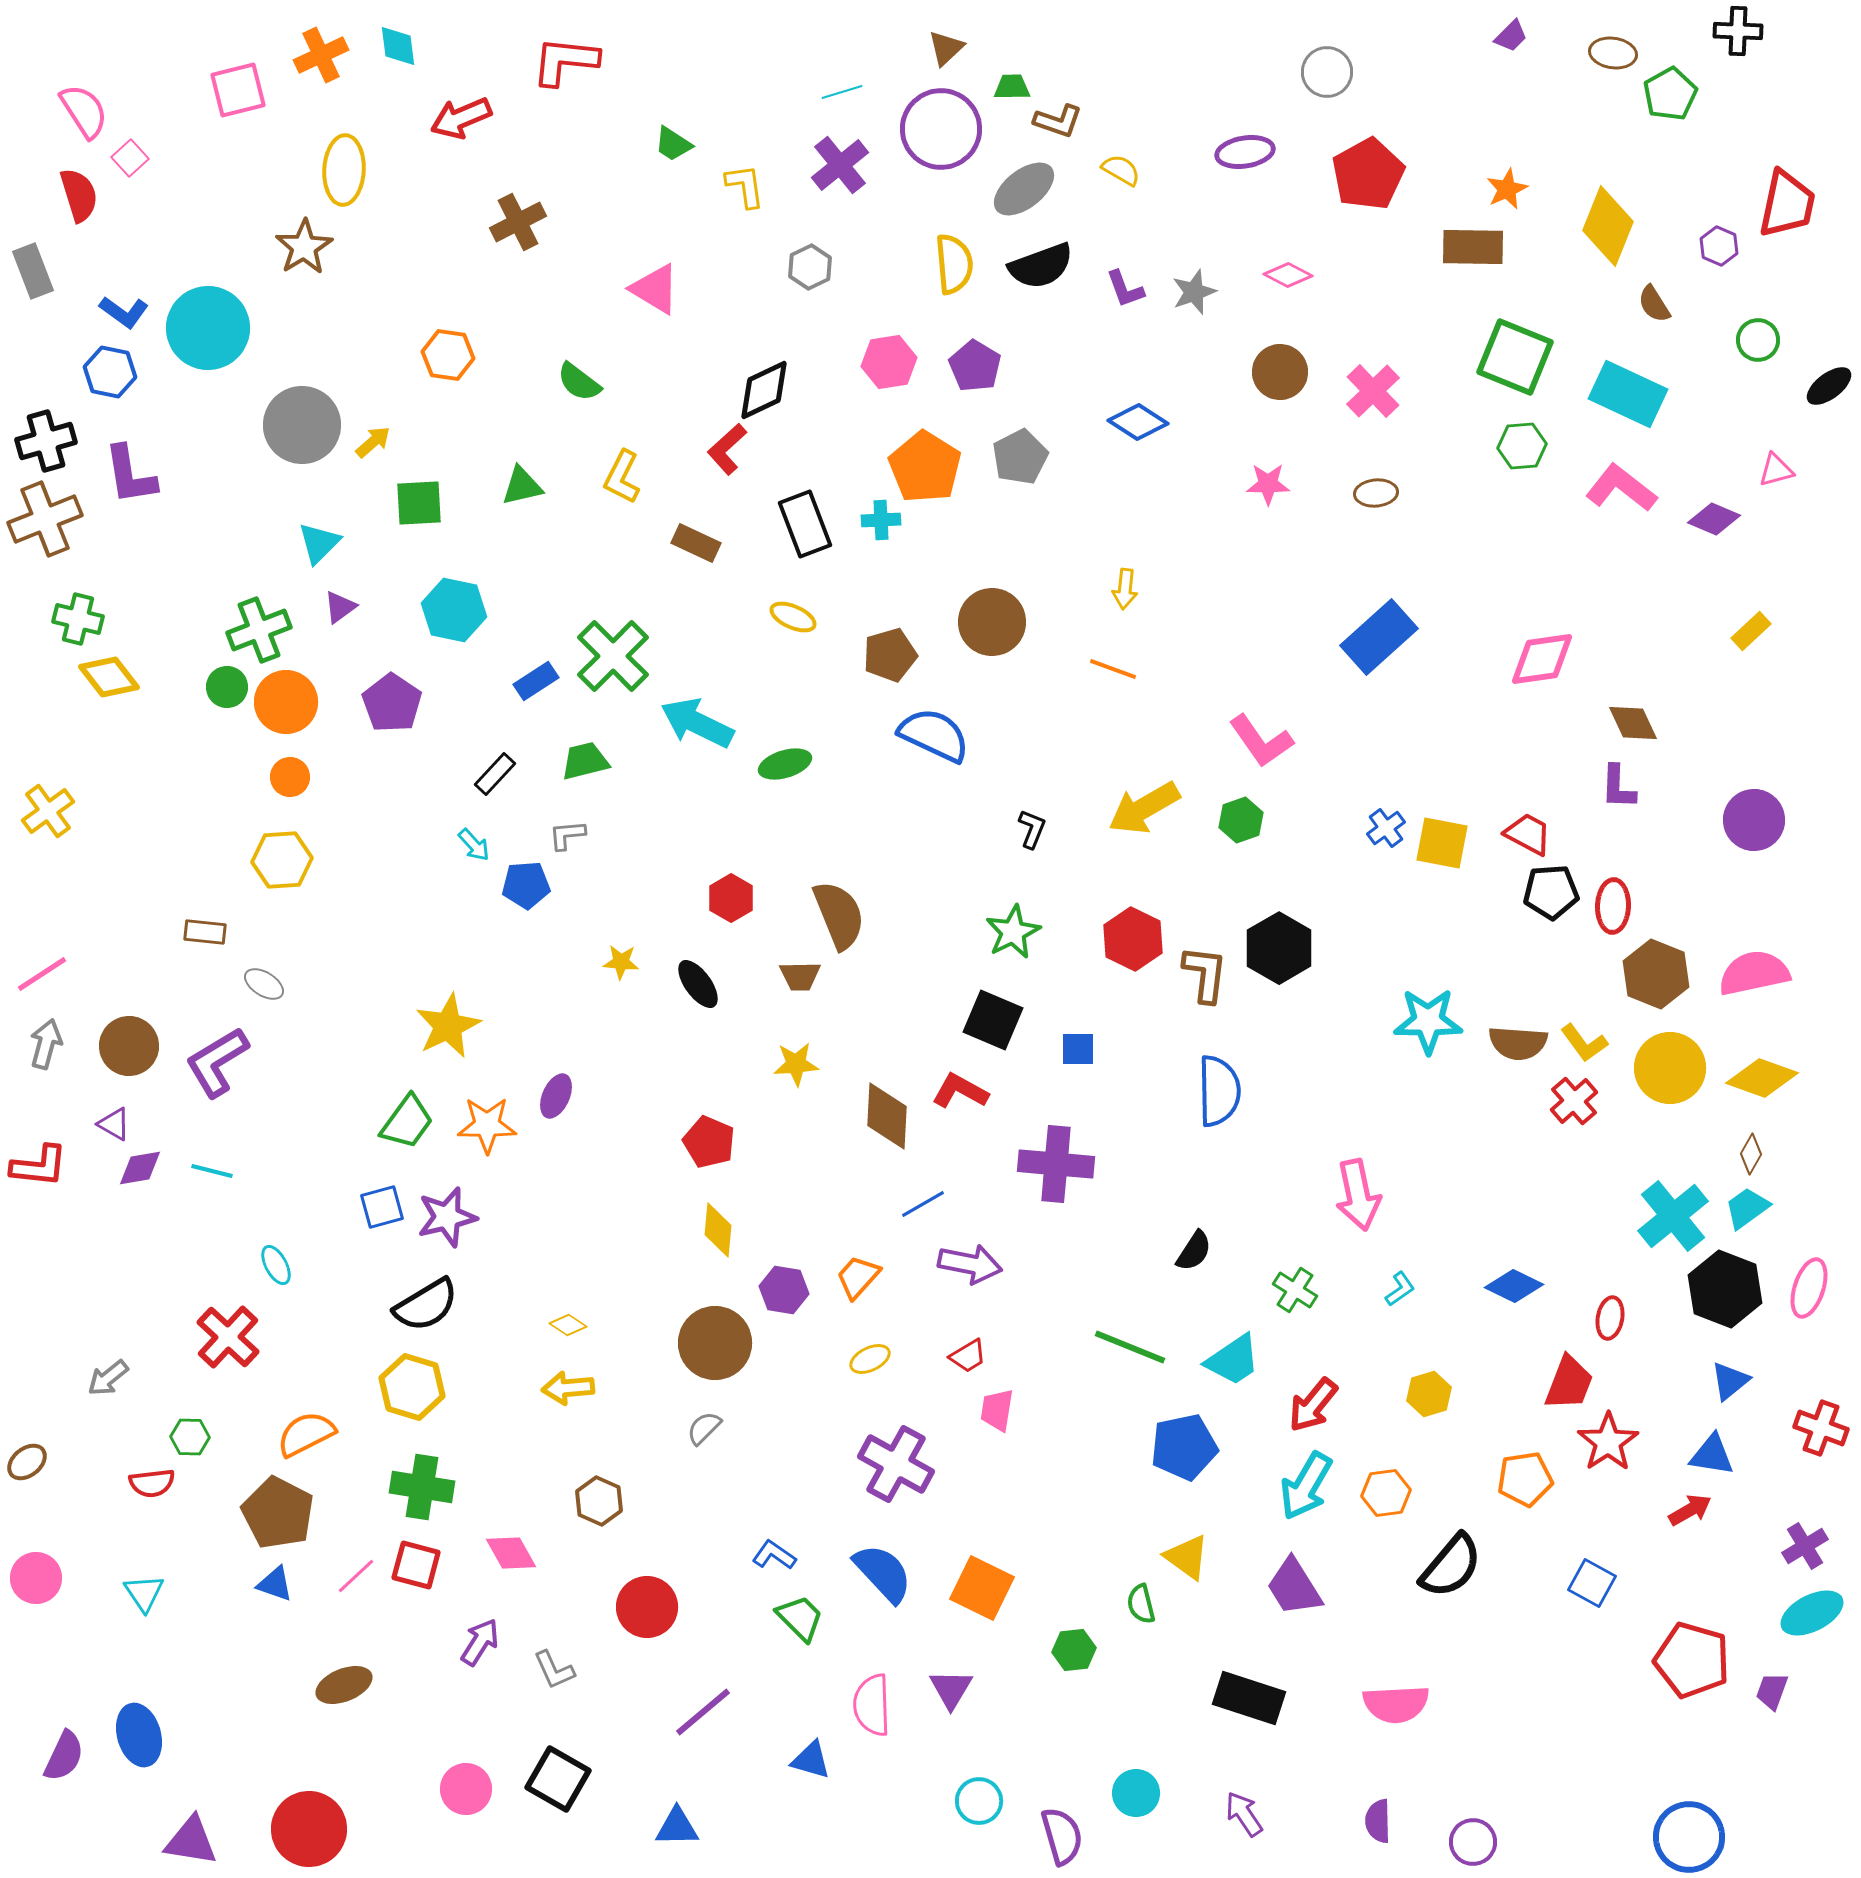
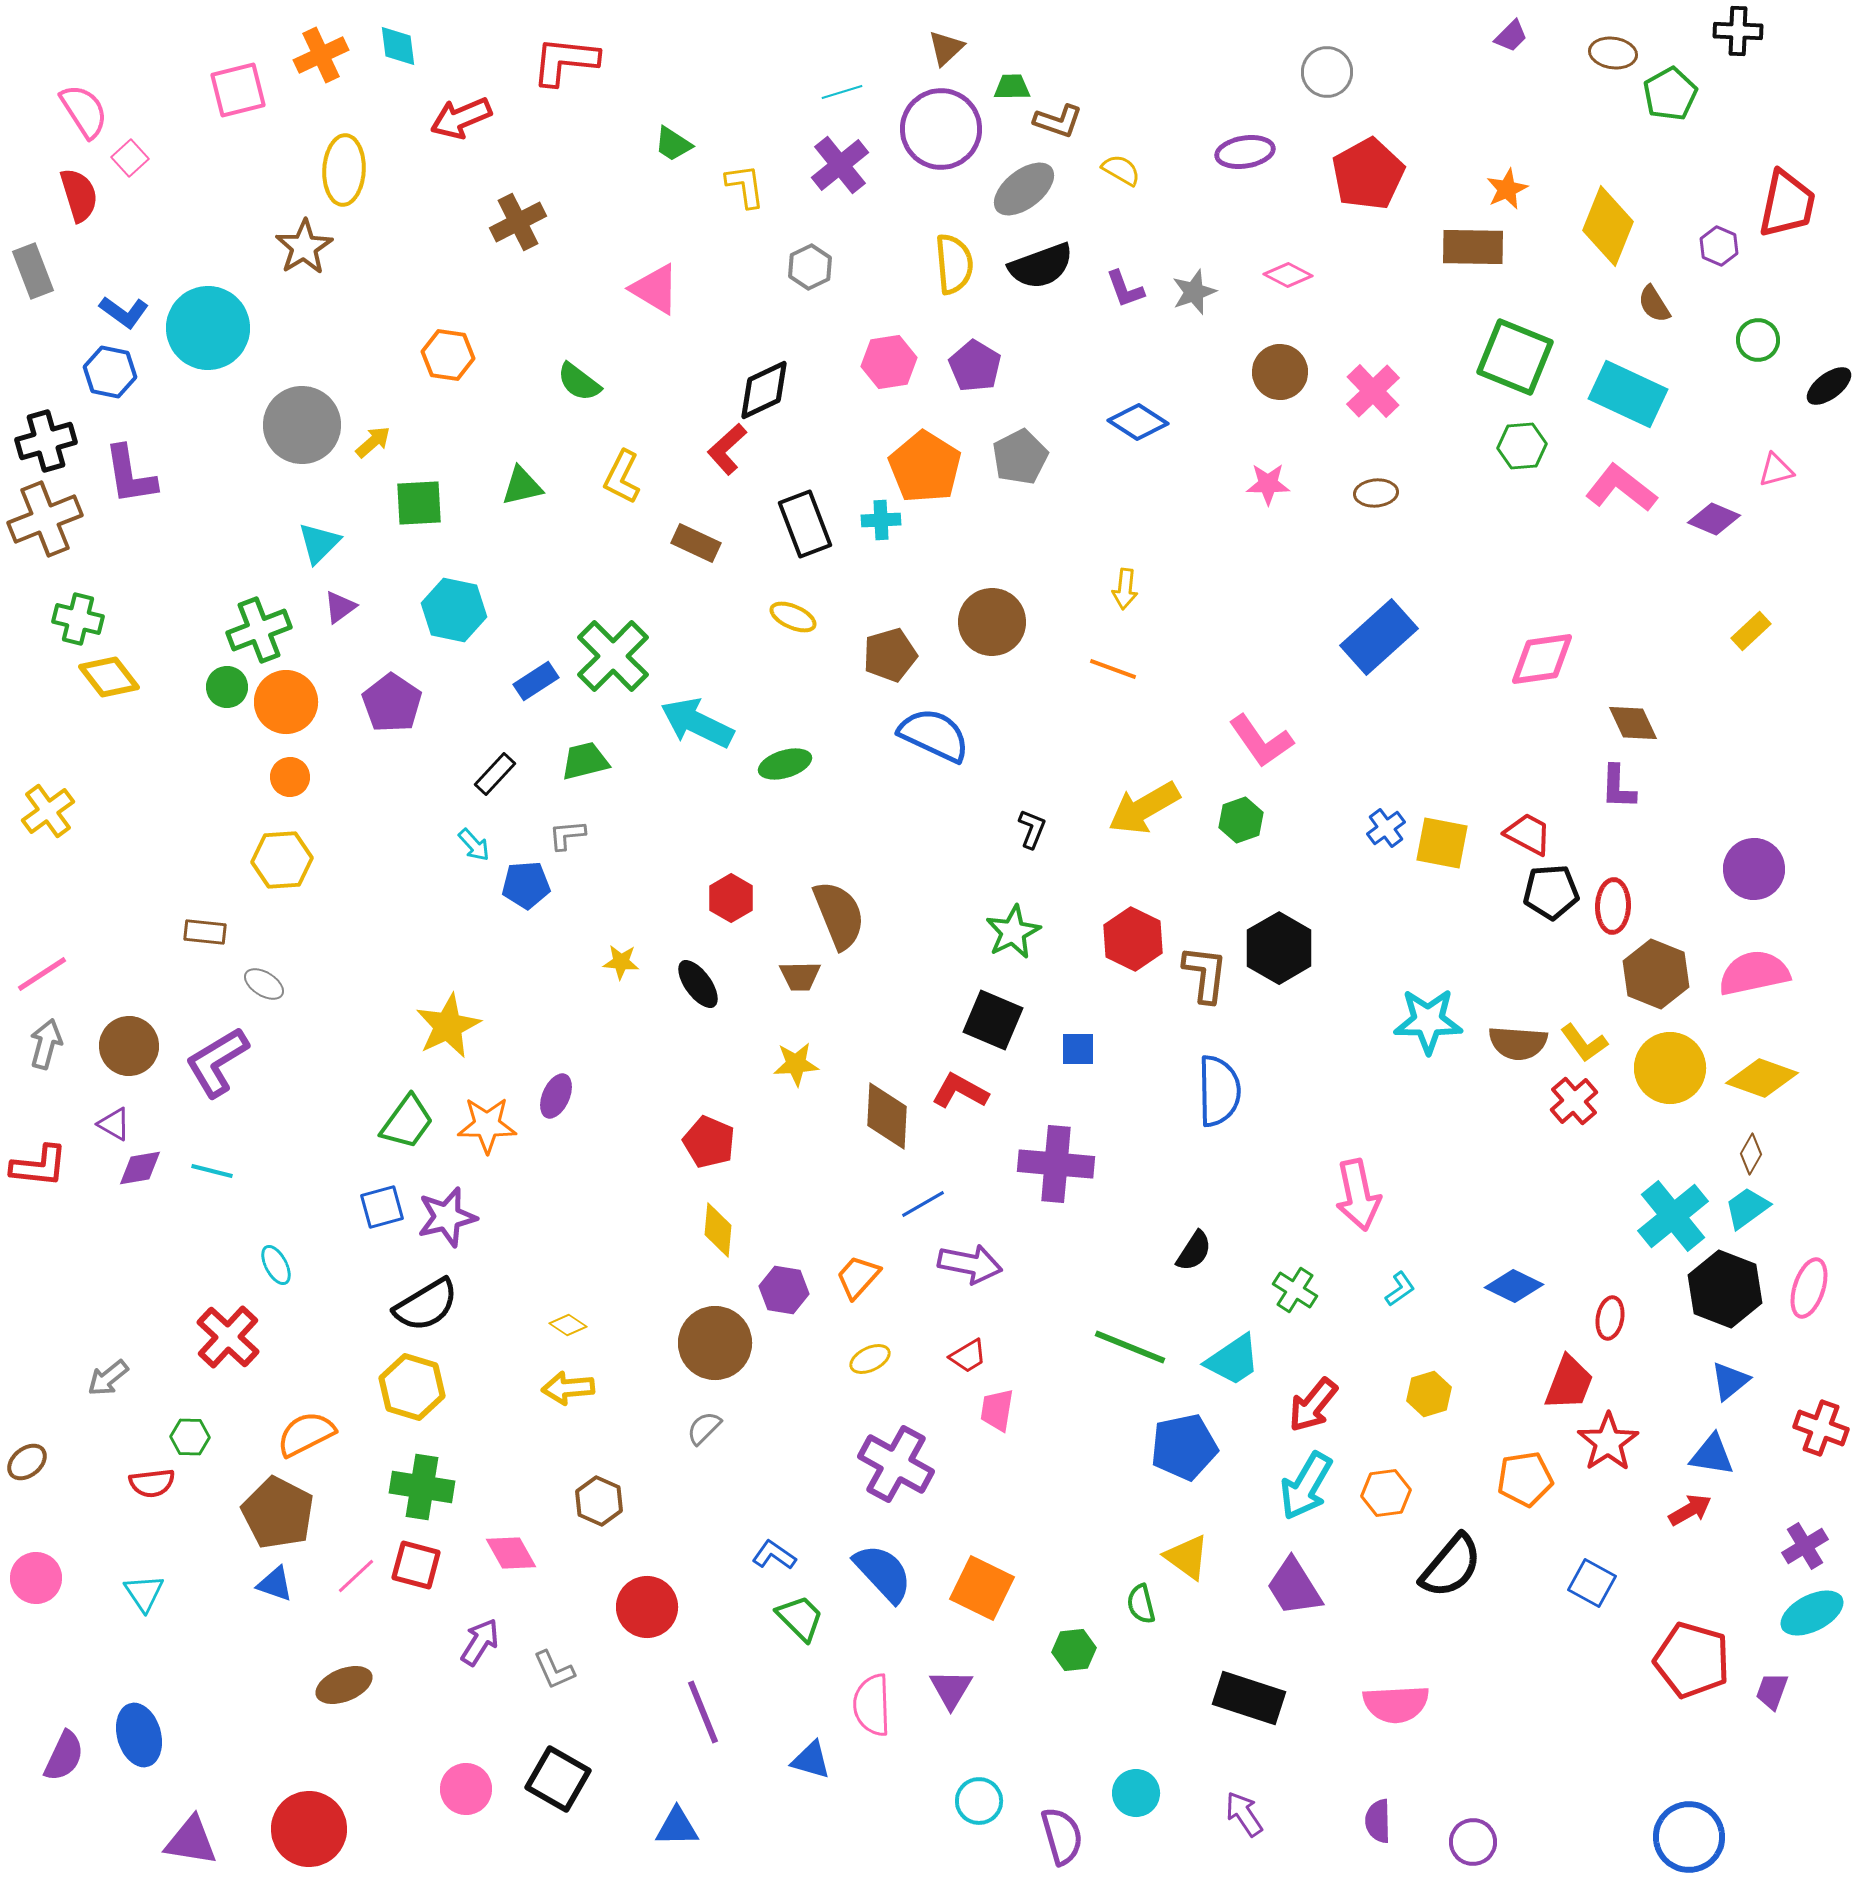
purple circle at (1754, 820): moved 49 px down
purple line at (703, 1712): rotated 72 degrees counterclockwise
